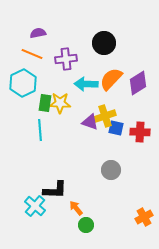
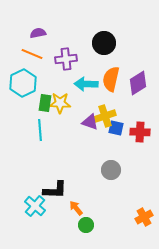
orange semicircle: rotated 30 degrees counterclockwise
